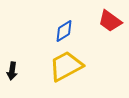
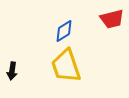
red trapezoid: moved 2 px right, 2 px up; rotated 50 degrees counterclockwise
yellow trapezoid: rotated 81 degrees counterclockwise
